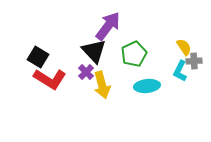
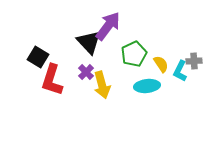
yellow semicircle: moved 23 px left, 17 px down
black triangle: moved 5 px left, 9 px up
red L-shape: moved 2 px right, 1 px down; rotated 76 degrees clockwise
